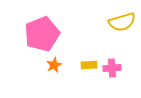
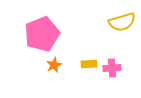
yellow rectangle: moved 1 px up
